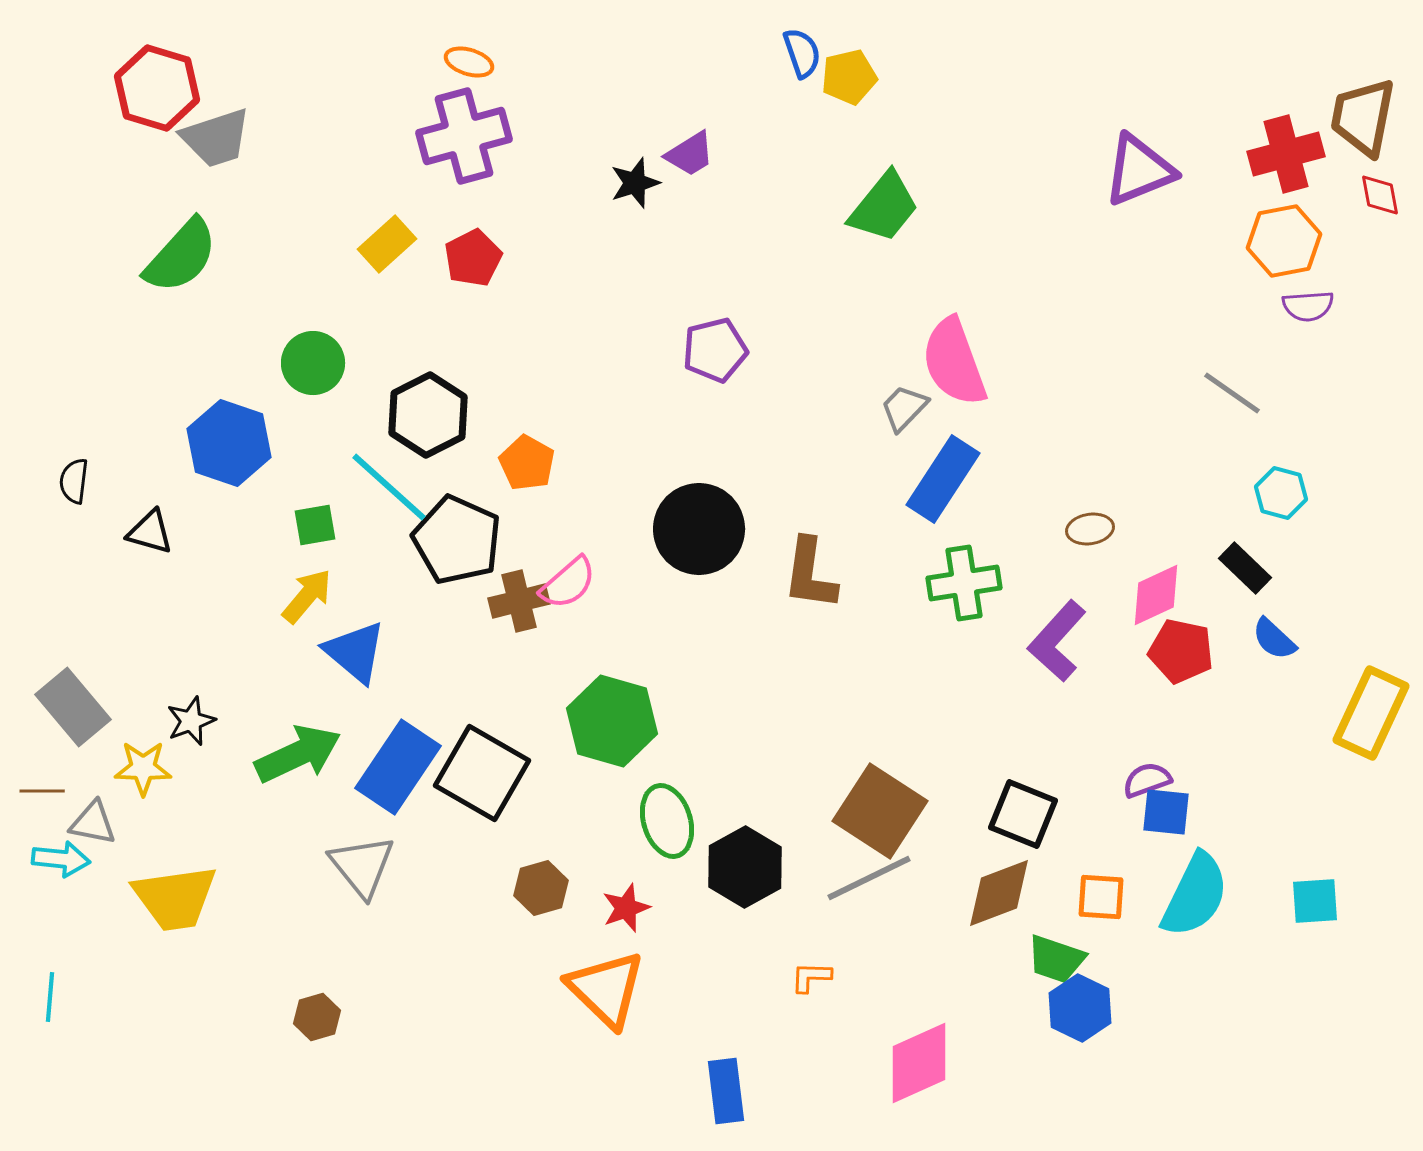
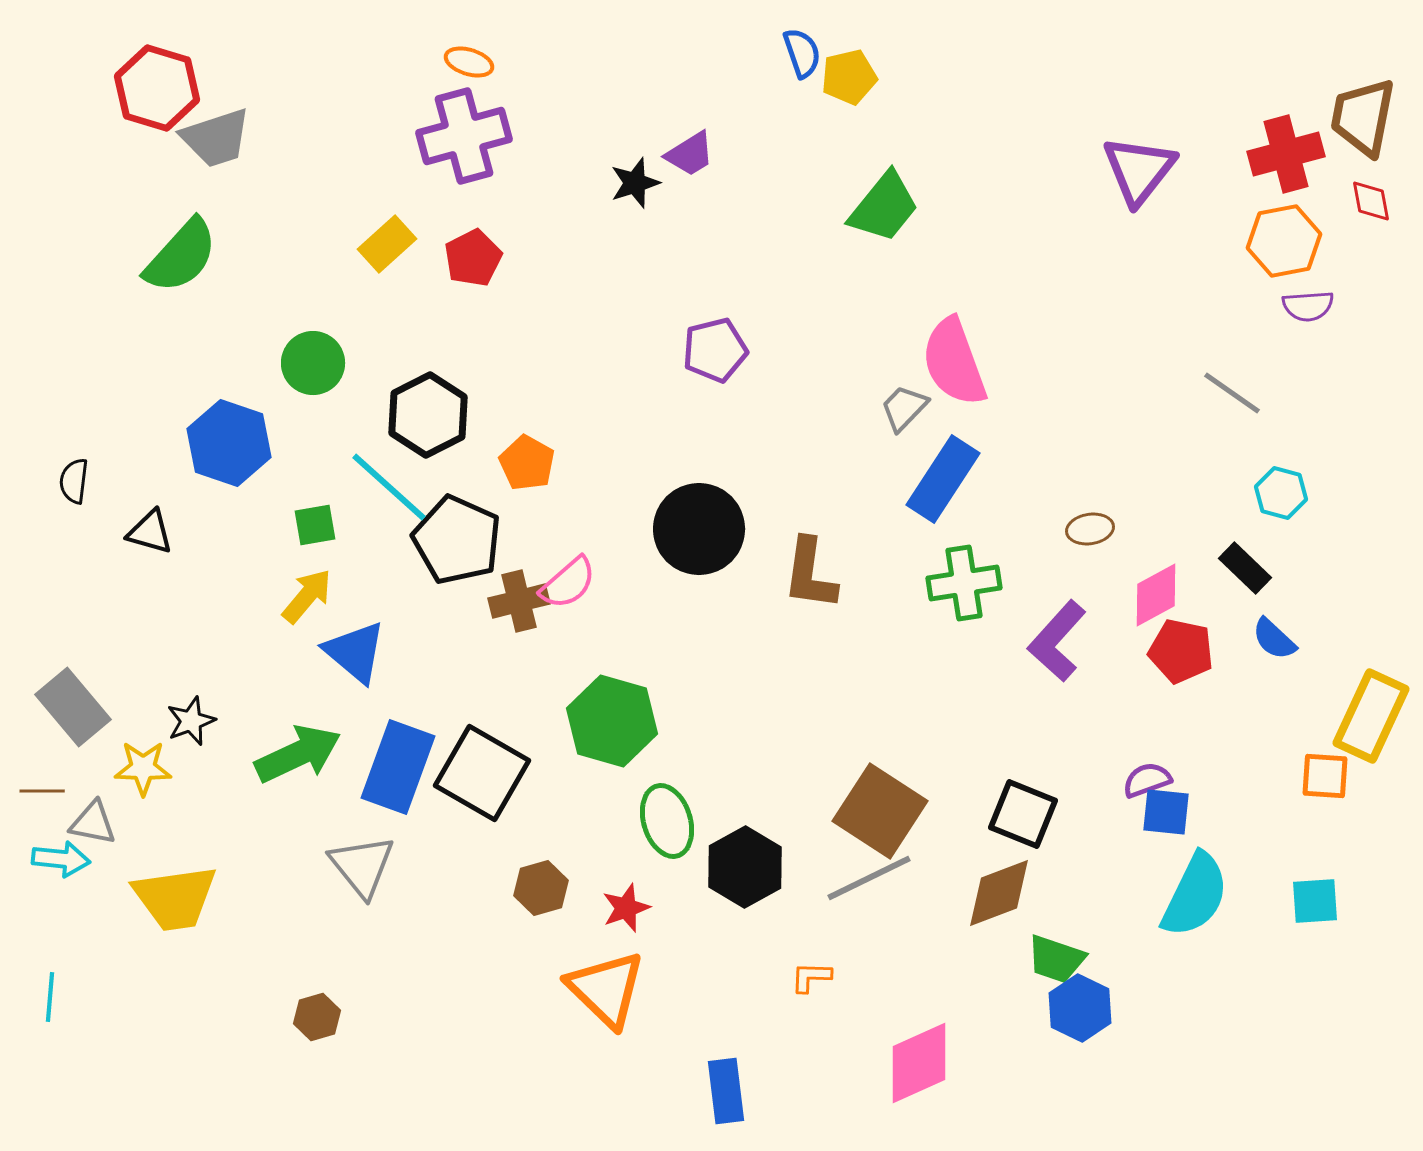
purple triangle at (1139, 170): rotated 30 degrees counterclockwise
red diamond at (1380, 195): moved 9 px left, 6 px down
pink diamond at (1156, 595): rotated 4 degrees counterclockwise
yellow rectangle at (1371, 713): moved 3 px down
blue rectangle at (398, 767): rotated 14 degrees counterclockwise
orange square at (1101, 897): moved 224 px right, 121 px up
